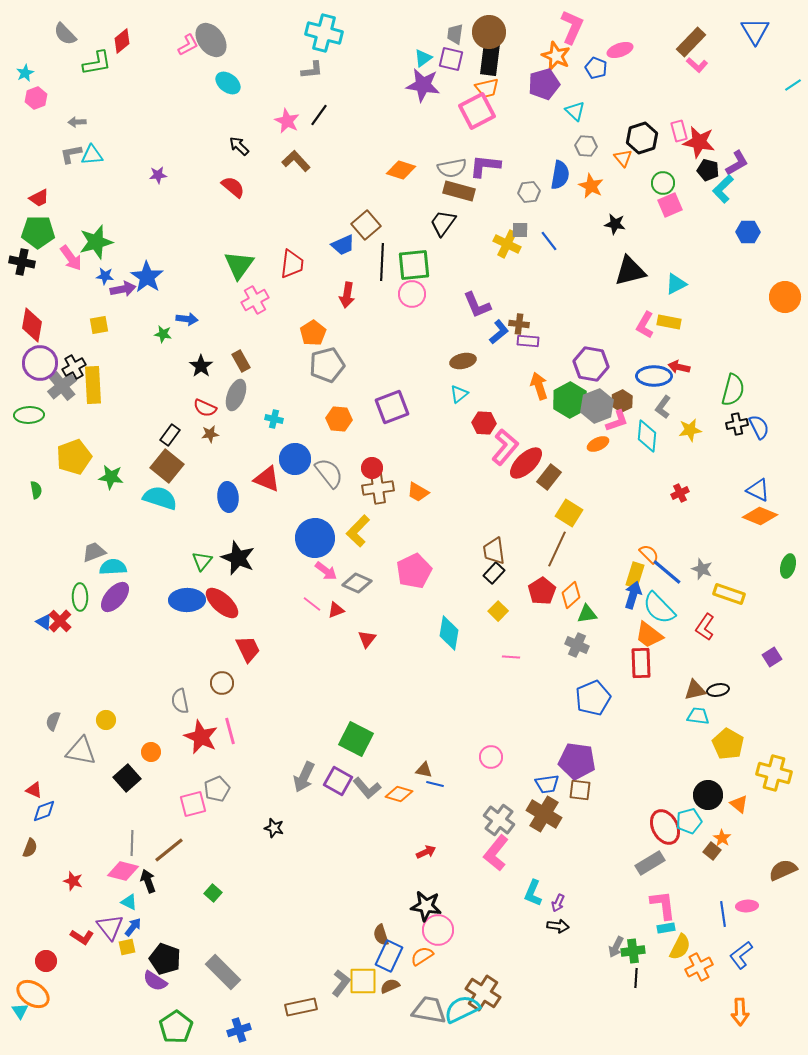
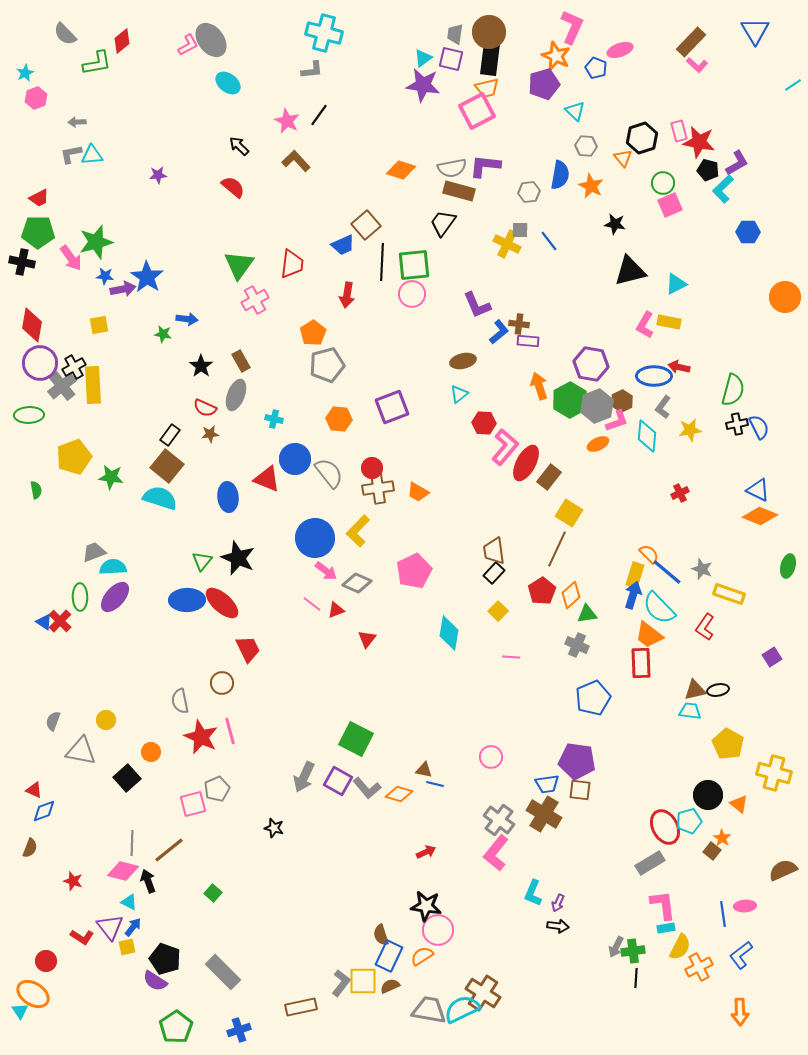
red ellipse at (526, 463): rotated 18 degrees counterclockwise
cyan trapezoid at (698, 716): moved 8 px left, 5 px up
pink ellipse at (747, 906): moved 2 px left
